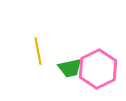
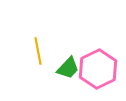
green trapezoid: moved 2 px left; rotated 35 degrees counterclockwise
